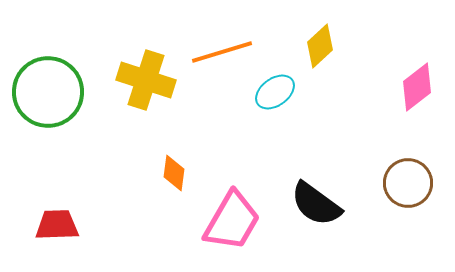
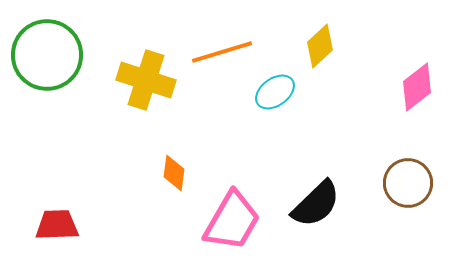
green circle: moved 1 px left, 37 px up
black semicircle: rotated 80 degrees counterclockwise
